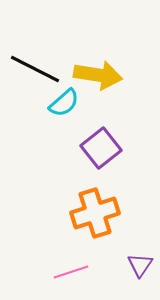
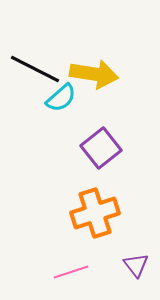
yellow arrow: moved 4 px left, 1 px up
cyan semicircle: moved 3 px left, 5 px up
purple triangle: moved 4 px left; rotated 12 degrees counterclockwise
